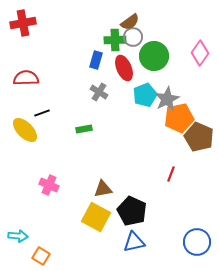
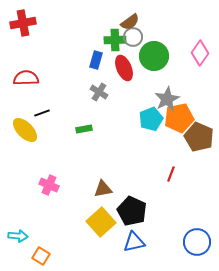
cyan pentagon: moved 6 px right, 24 px down
yellow square: moved 5 px right, 5 px down; rotated 20 degrees clockwise
